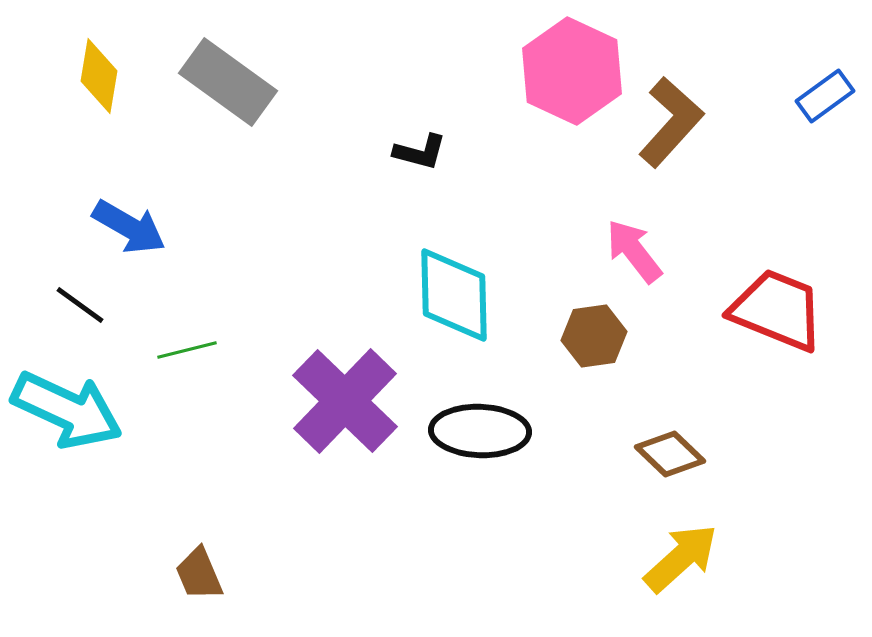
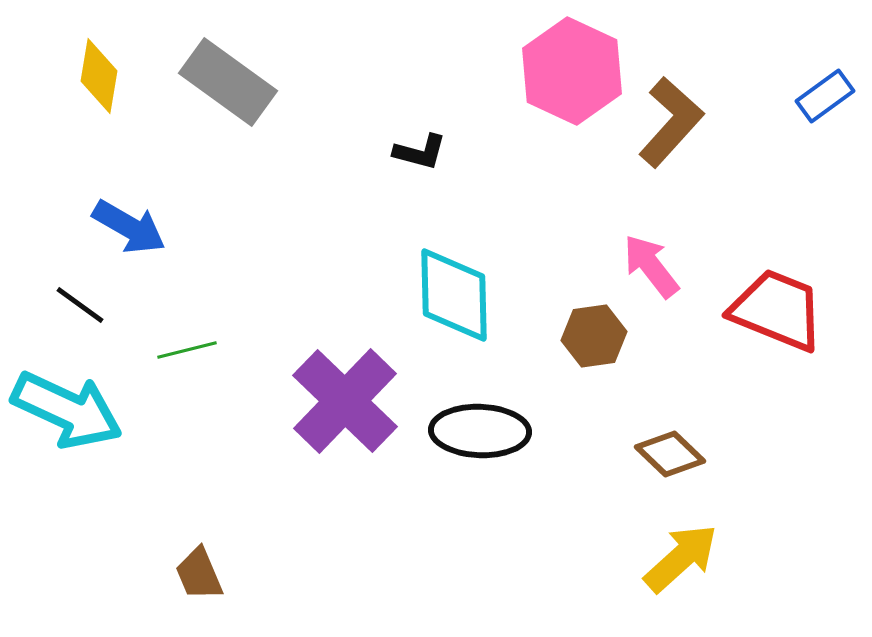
pink arrow: moved 17 px right, 15 px down
